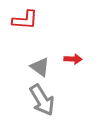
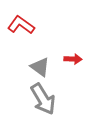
red L-shape: moved 4 px left, 5 px down; rotated 148 degrees counterclockwise
gray arrow: moved 1 px right, 1 px up
